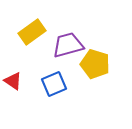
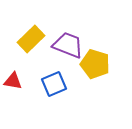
yellow rectangle: moved 1 px left, 7 px down; rotated 8 degrees counterclockwise
purple trapezoid: rotated 36 degrees clockwise
red triangle: rotated 24 degrees counterclockwise
